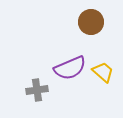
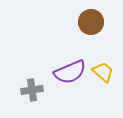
purple semicircle: moved 4 px down
gray cross: moved 5 px left
